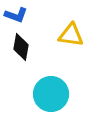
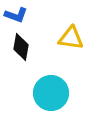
yellow triangle: moved 3 px down
cyan circle: moved 1 px up
